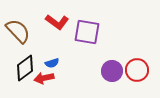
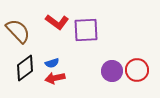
purple square: moved 1 px left, 2 px up; rotated 12 degrees counterclockwise
red arrow: moved 11 px right
